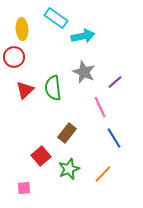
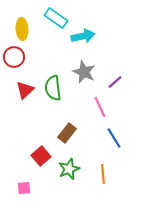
orange line: rotated 48 degrees counterclockwise
